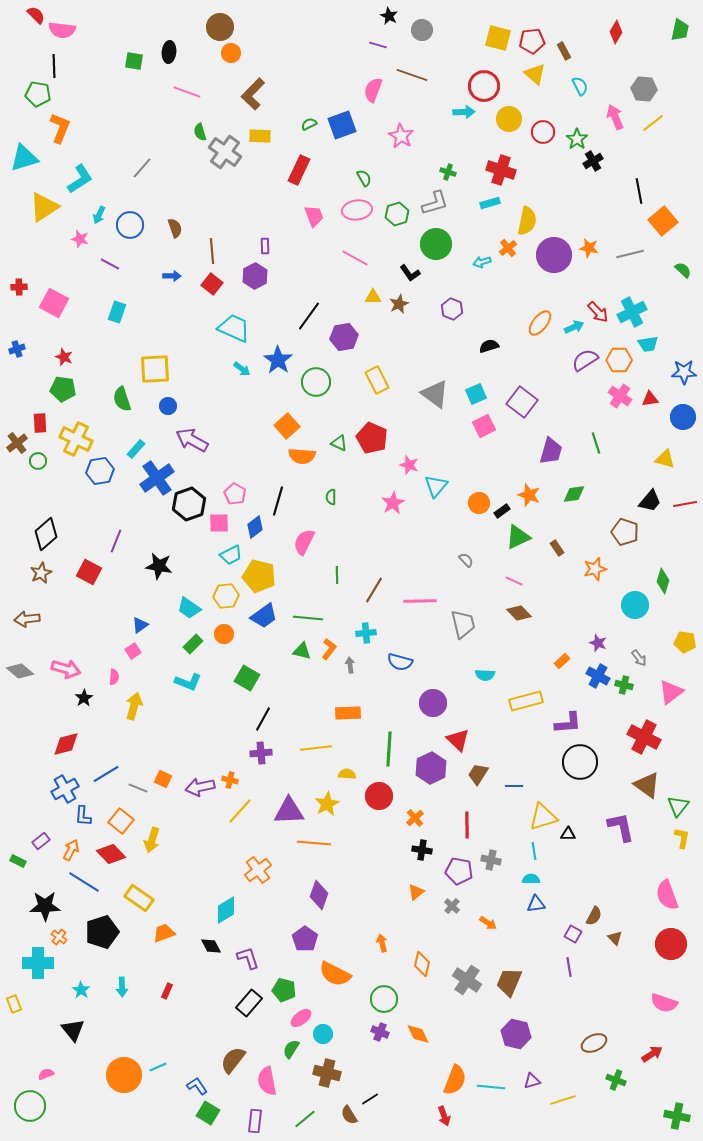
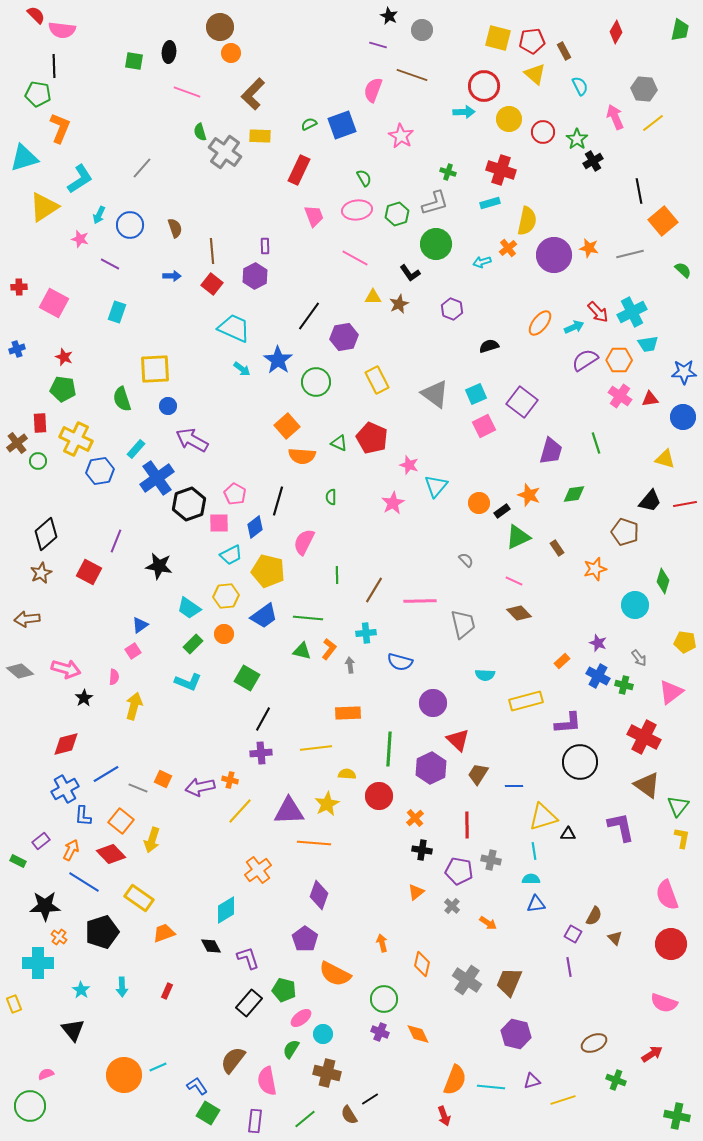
yellow pentagon at (259, 576): moved 9 px right, 5 px up
